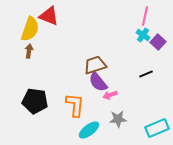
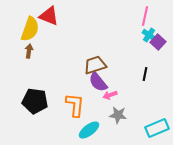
cyan cross: moved 6 px right
black line: moved 1 px left; rotated 56 degrees counterclockwise
gray star: moved 4 px up; rotated 12 degrees clockwise
